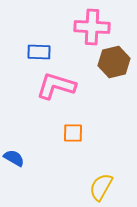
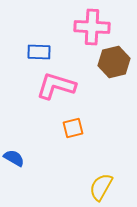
orange square: moved 5 px up; rotated 15 degrees counterclockwise
